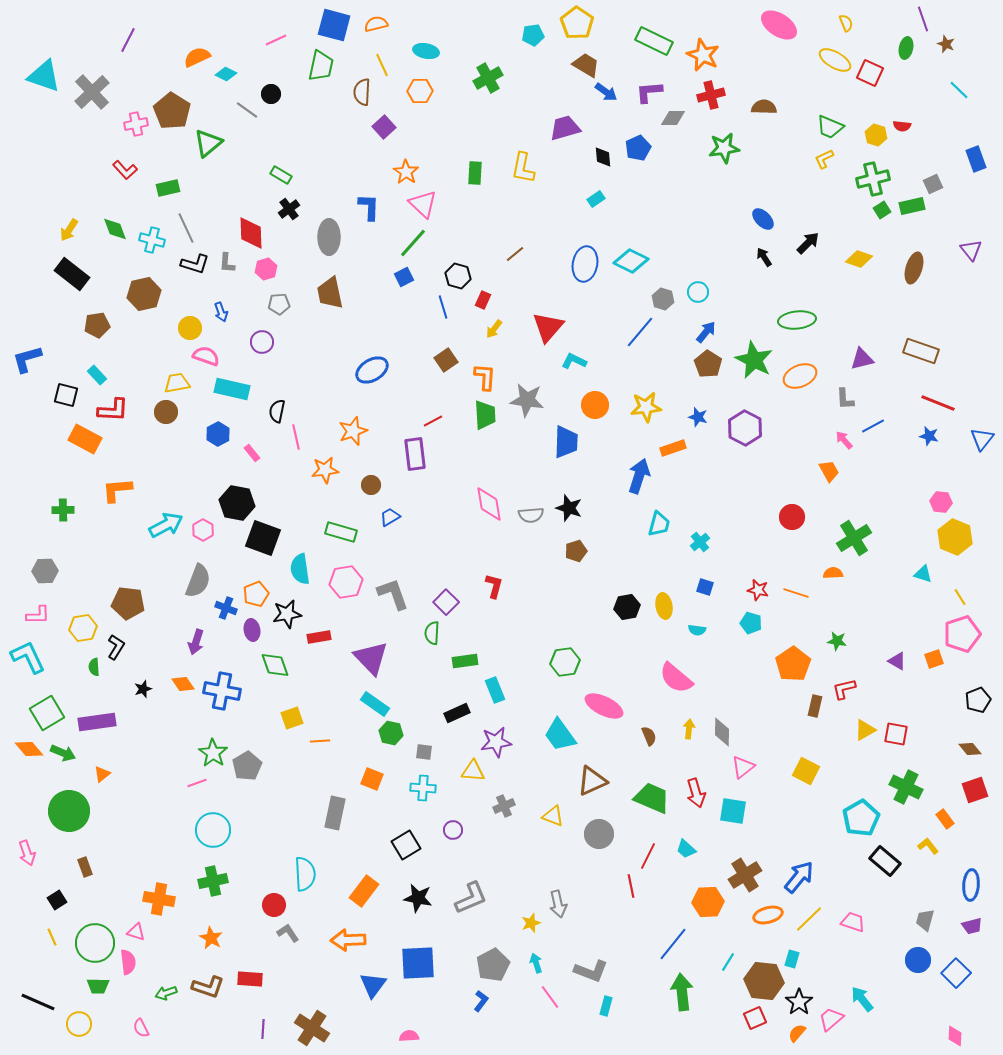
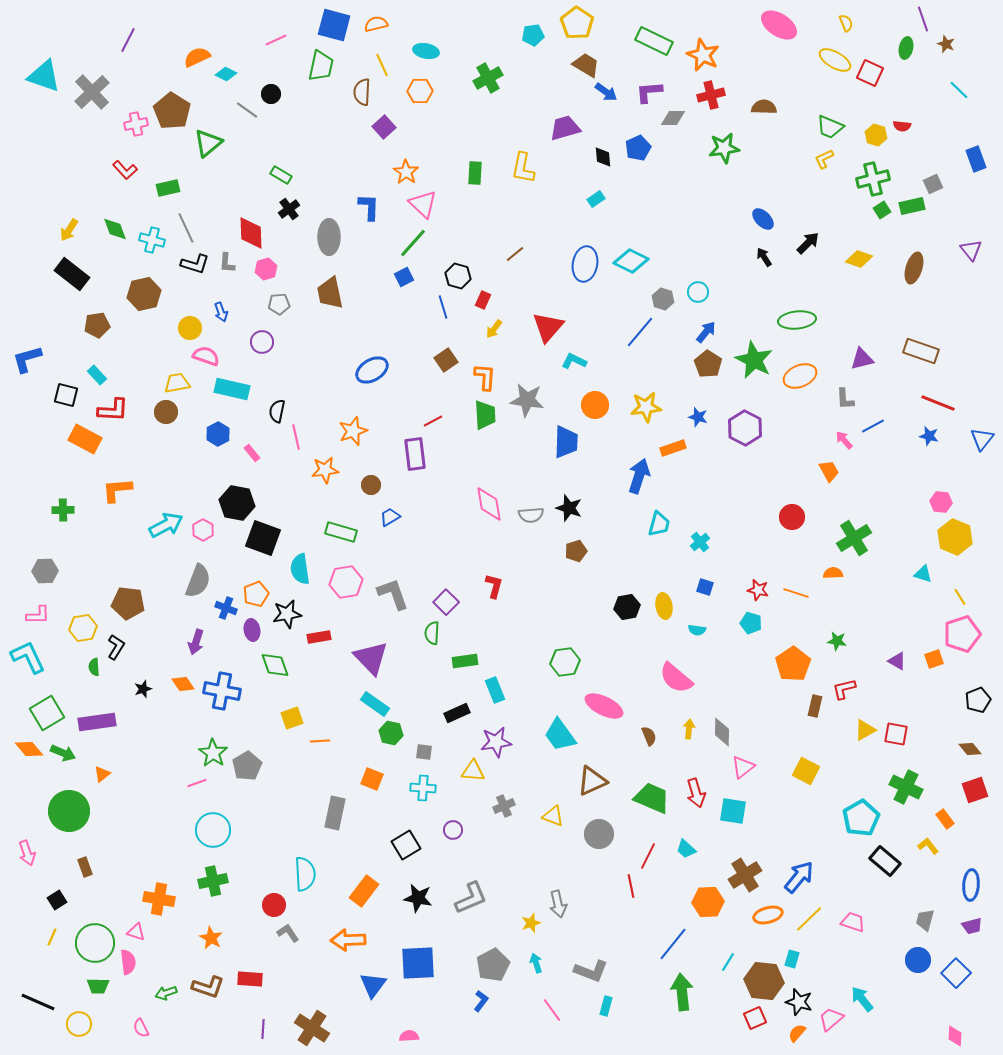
yellow line at (52, 937): rotated 48 degrees clockwise
pink line at (550, 997): moved 2 px right, 13 px down
black star at (799, 1002): rotated 20 degrees counterclockwise
